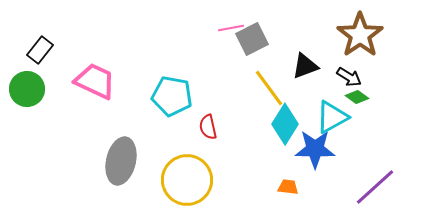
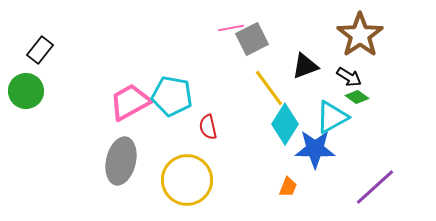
pink trapezoid: moved 35 px right, 21 px down; rotated 54 degrees counterclockwise
green circle: moved 1 px left, 2 px down
orange trapezoid: rotated 105 degrees clockwise
